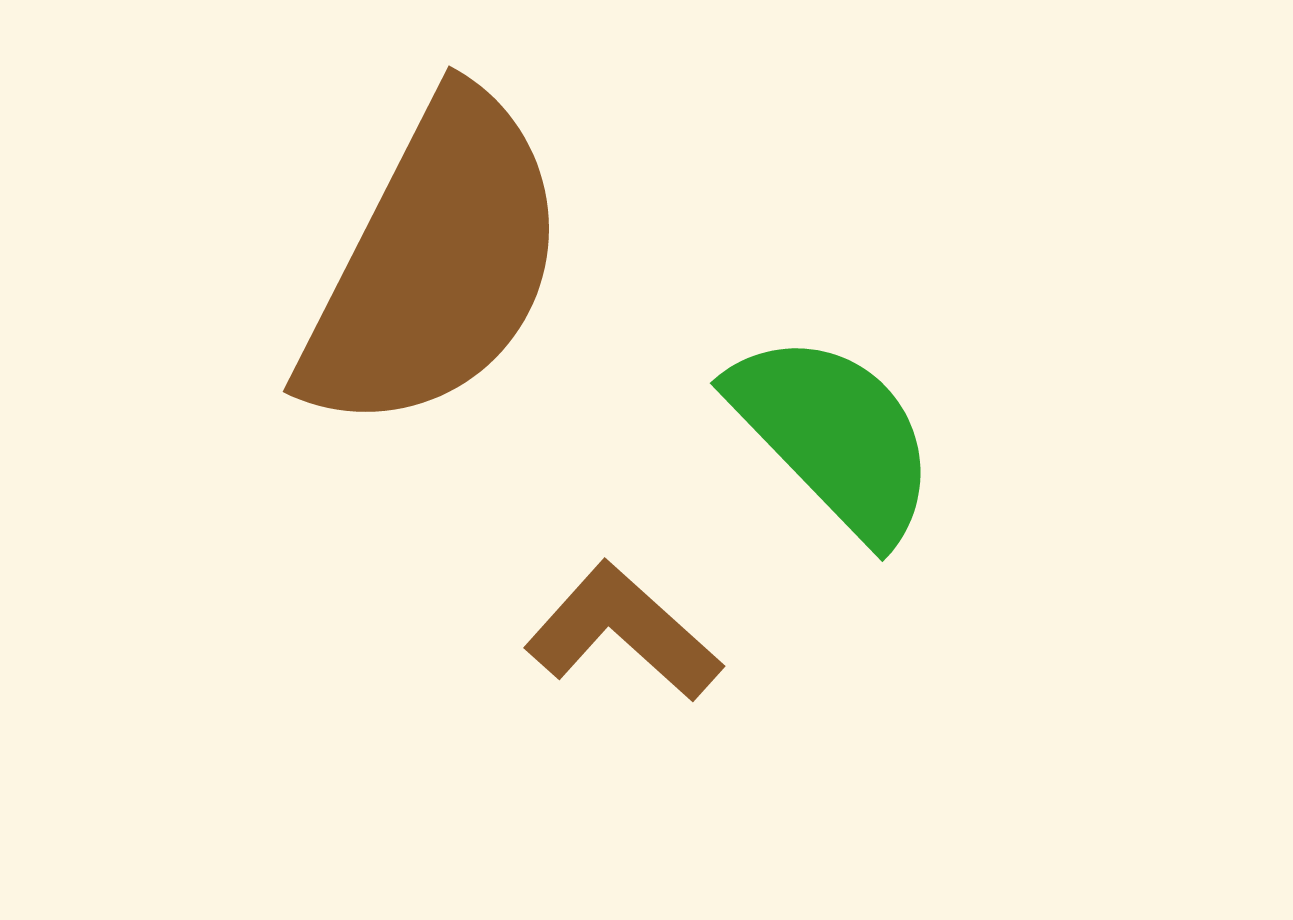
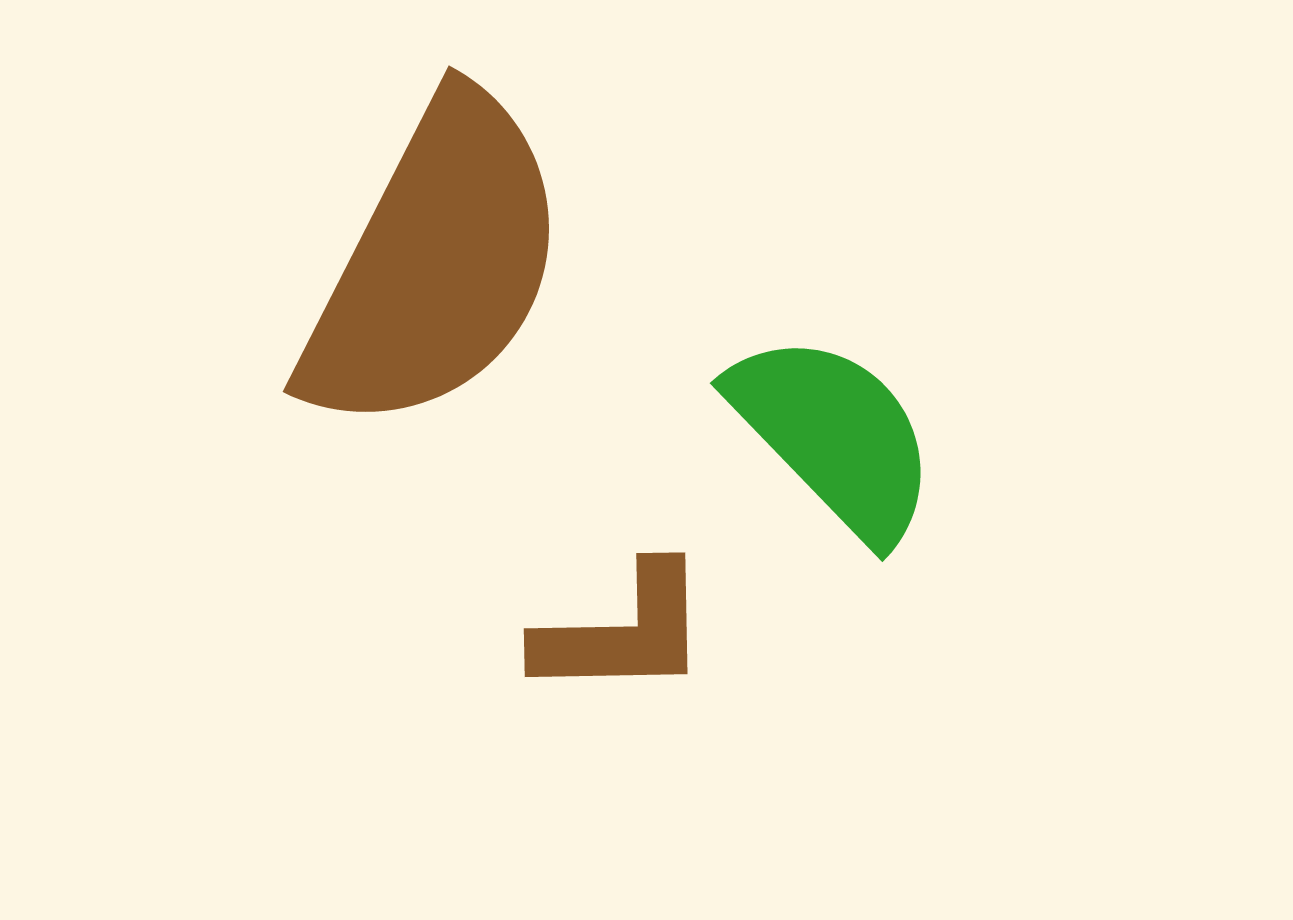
brown L-shape: rotated 137 degrees clockwise
